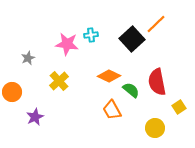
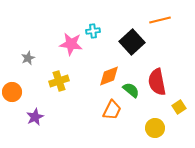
orange line: moved 4 px right, 4 px up; rotated 30 degrees clockwise
cyan cross: moved 2 px right, 4 px up
black square: moved 3 px down
pink star: moved 4 px right
orange diamond: rotated 45 degrees counterclockwise
yellow cross: rotated 24 degrees clockwise
orange trapezoid: rotated 125 degrees counterclockwise
